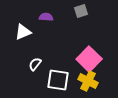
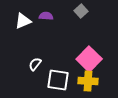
gray square: rotated 24 degrees counterclockwise
purple semicircle: moved 1 px up
white triangle: moved 11 px up
yellow cross: rotated 24 degrees counterclockwise
